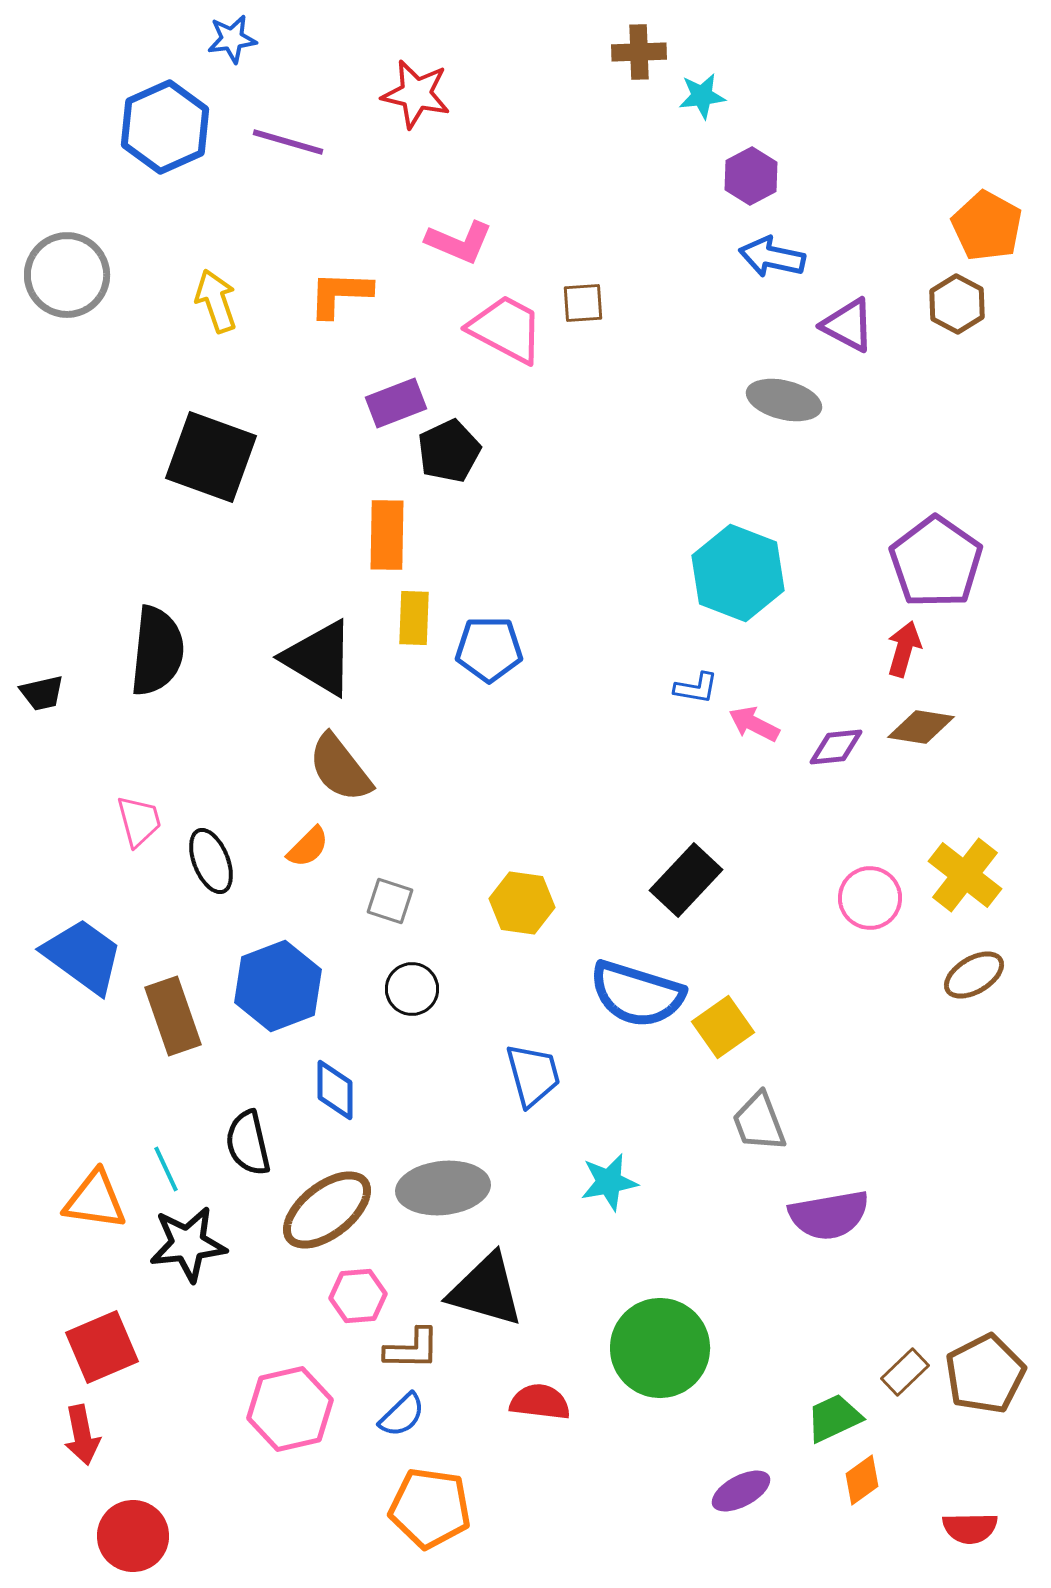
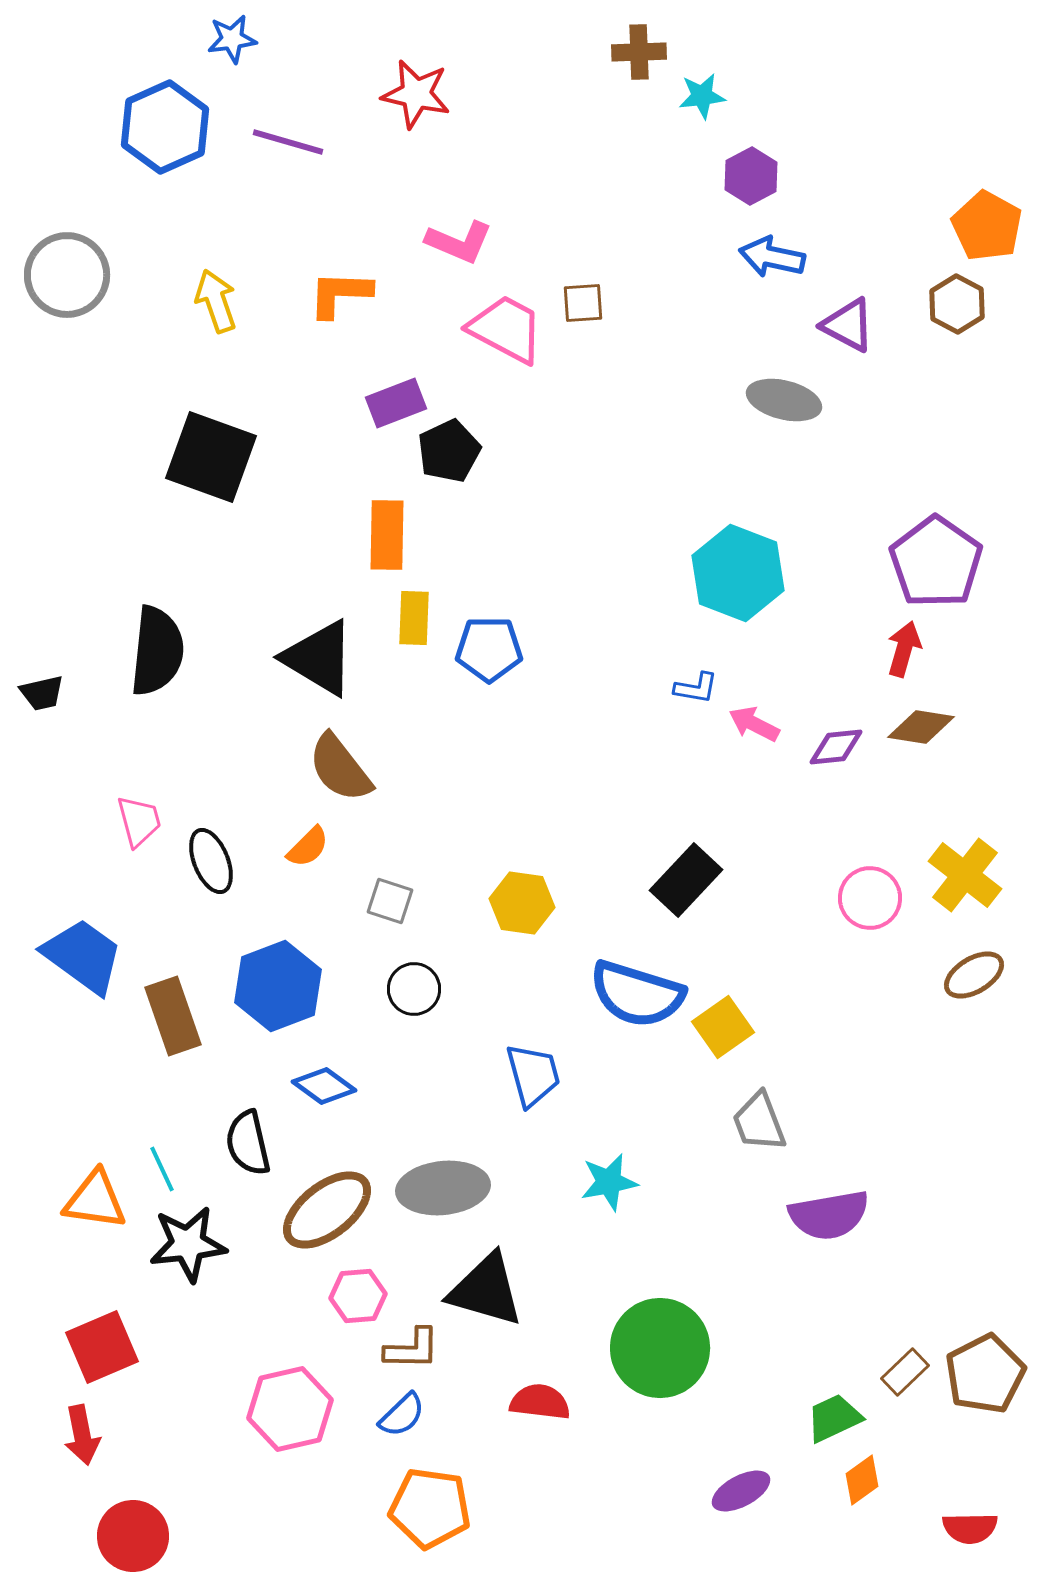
black circle at (412, 989): moved 2 px right
blue diamond at (335, 1090): moved 11 px left, 4 px up; rotated 54 degrees counterclockwise
cyan line at (166, 1169): moved 4 px left
